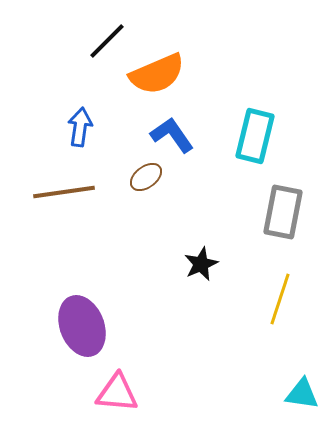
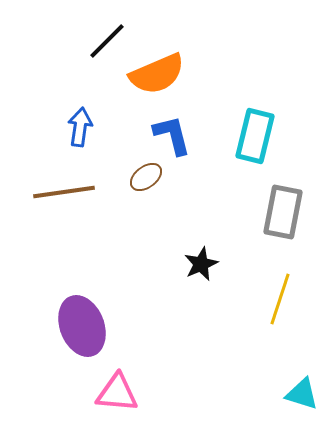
blue L-shape: rotated 21 degrees clockwise
cyan triangle: rotated 9 degrees clockwise
